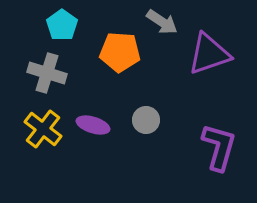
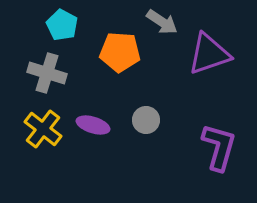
cyan pentagon: rotated 8 degrees counterclockwise
